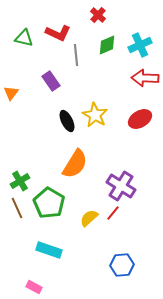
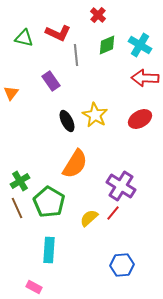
cyan cross: rotated 35 degrees counterclockwise
green pentagon: moved 1 px up
cyan rectangle: rotated 75 degrees clockwise
